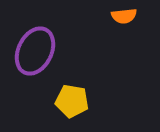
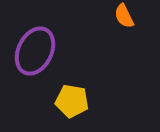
orange semicircle: rotated 70 degrees clockwise
